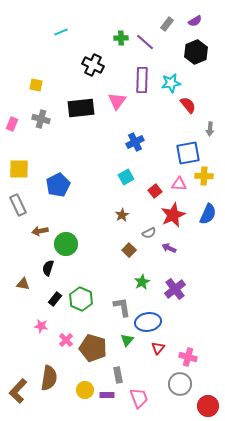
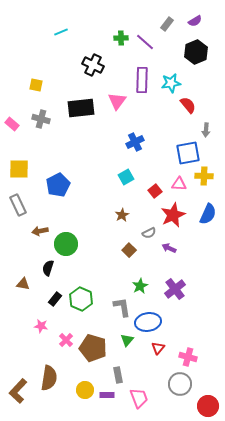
pink rectangle at (12, 124): rotated 72 degrees counterclockwise
gray arrow at (210, 129): moved 4 px left, 1 px down
green star at (142, 282): moved 2 px left, 4 px down
